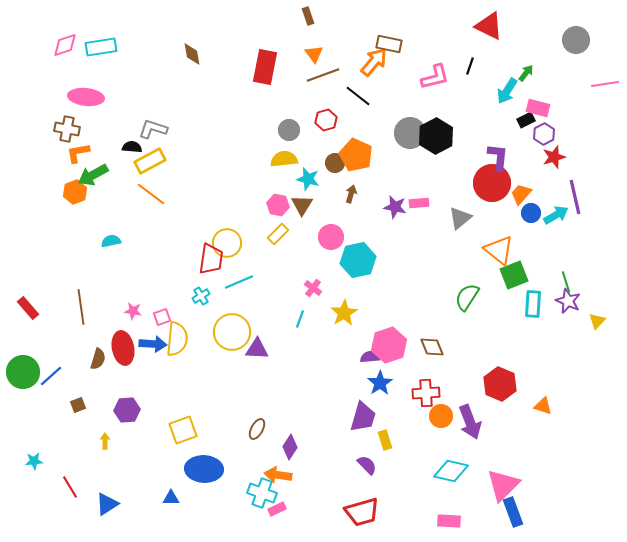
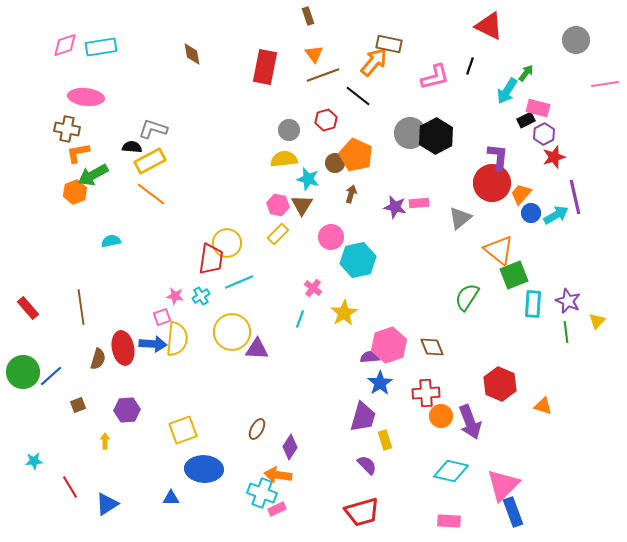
green line at (566, 282): moved 50 px down; rotated 10 degrees clockwise
pink star at (133, 311): moved 42 px right, 15 px up
